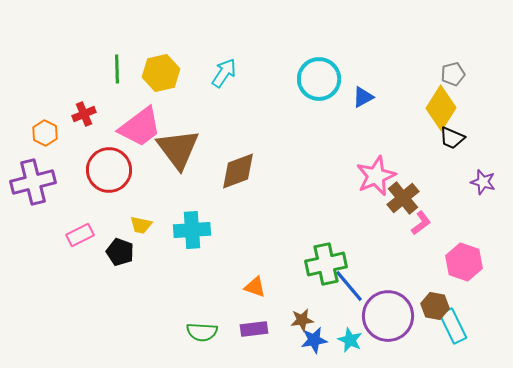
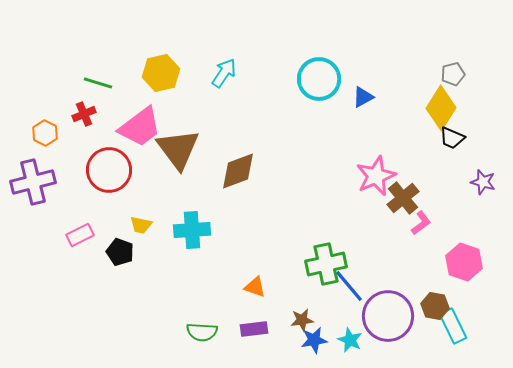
green line: moved 19 px left, 14 px down; rotated 72 degrees counterclockwise
